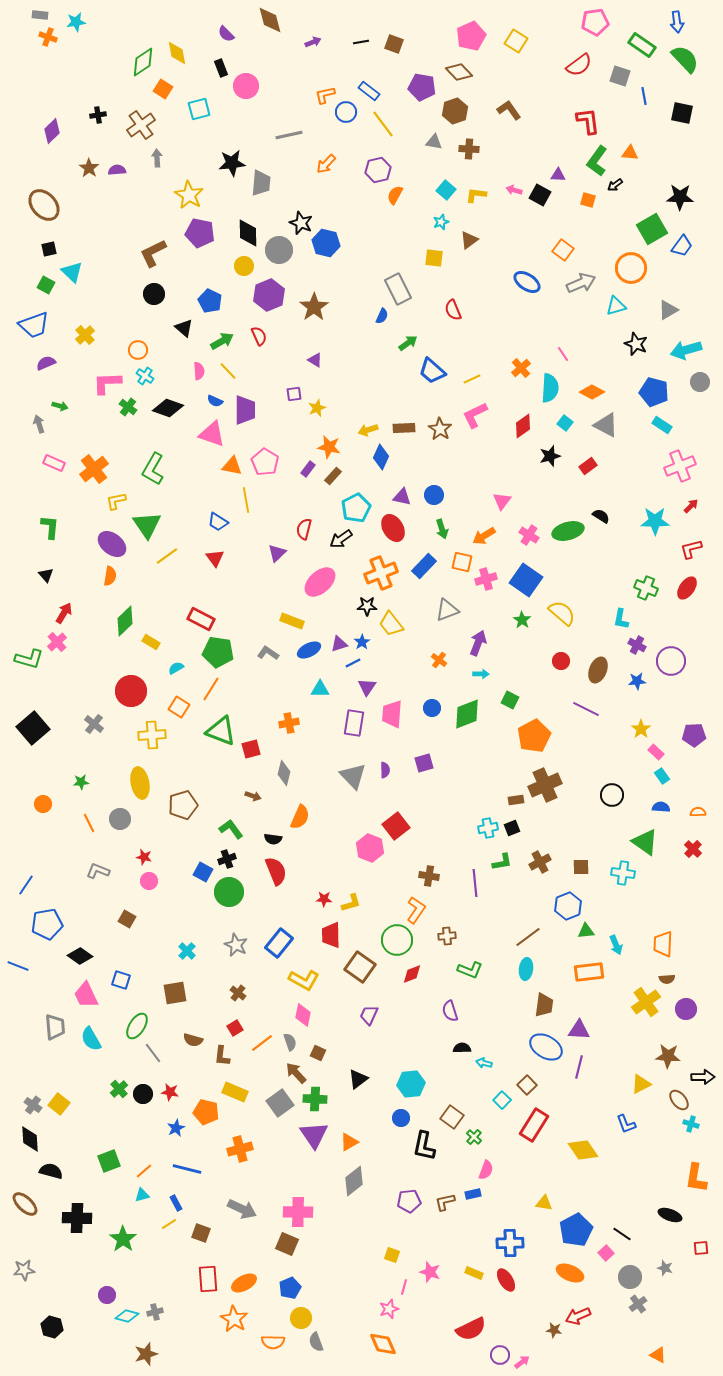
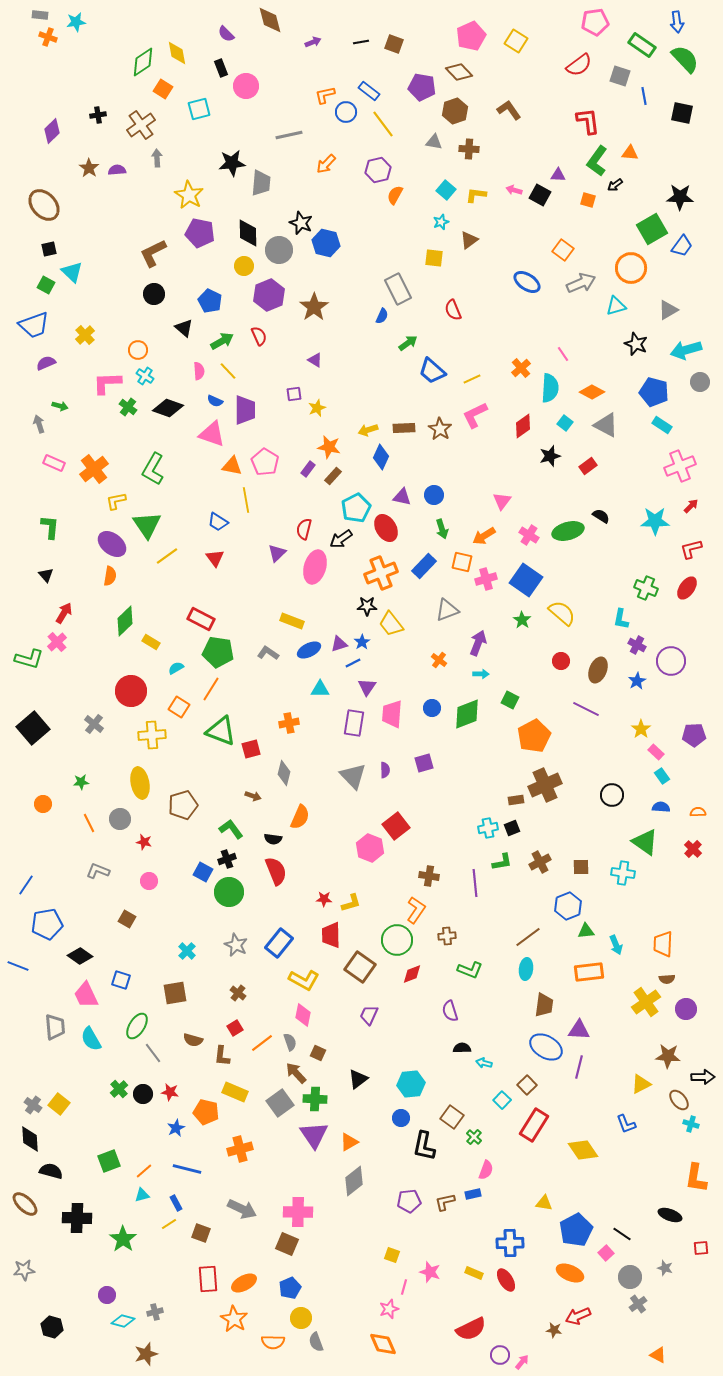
red ellipse at (393, 528): moved 7 px left
pink ellipse at (320, 582): moved 5 px left, 15 px up; rotated 32 degrees counterclockwise
blue star at (637, 681): rotated 24 degrees counterclockwise
red star at (144, 857): moved 15 px up
cyan diamond at (127, 1316): moved 4 px left, 5 px down
pink arrow at (522, 1362): rotated 14 degrees counterclockwise
